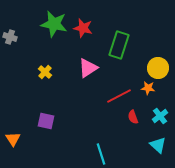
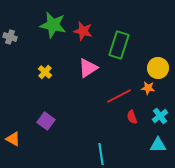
green star: moved 1 px left, 1 px down
red star: moved 3 px down
red semicircle: moved 1 px left
purple square: rotated 24 degrees clockwise
orange triangle: rotated 28 degrees counterclockwise
cyan triangle: rotated 42 degrees counterclockwise
cyan line: rotated 10 degrees clockwise
